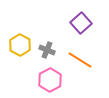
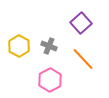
yellow hexagon: moved 1 px left, 1 px down
gray cross: moved 2 px right, 4 px up
orange line: moved 3 px right, 1 px up; rotated 15 degrees clockwise
